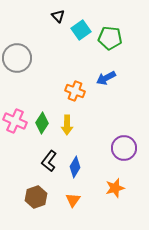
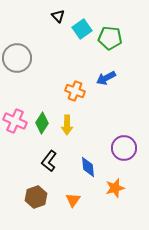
cyan square: moved 1 px right, 1 px up
blue diamond: moved 13 px right; rotated 35 degrees counterclockwise
